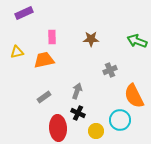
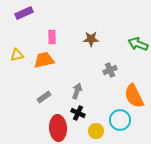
green arrow: moved 1 px right, 3 px down
yellow triangle: moved 3 px down
